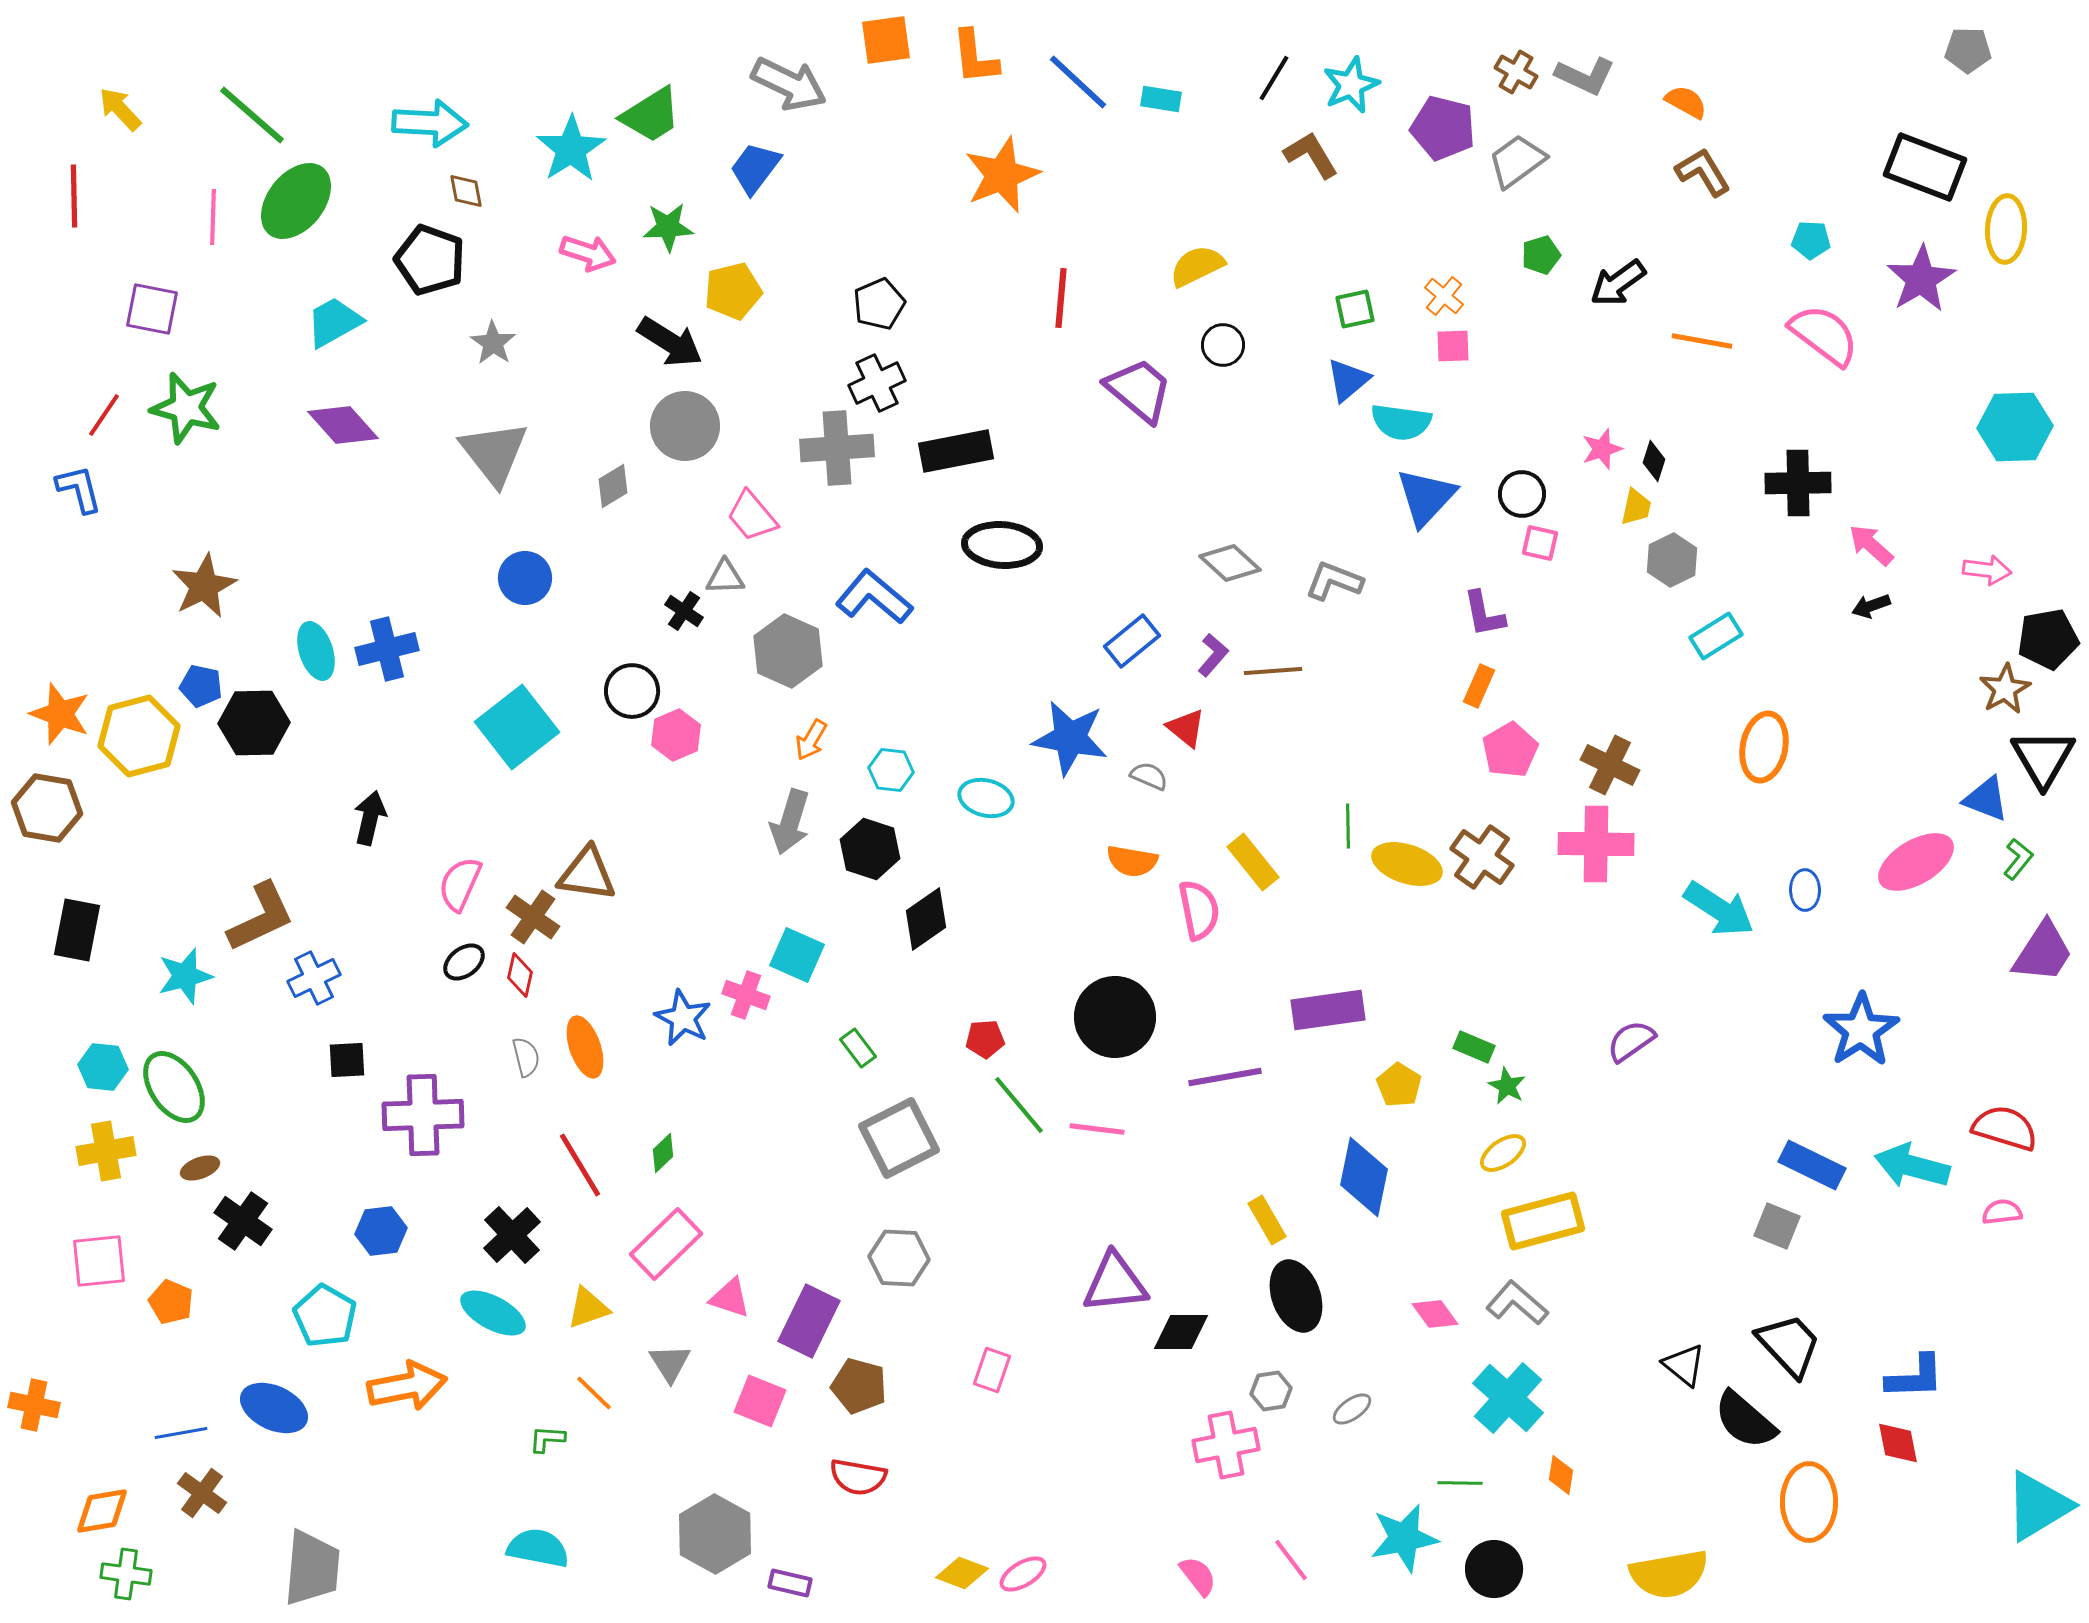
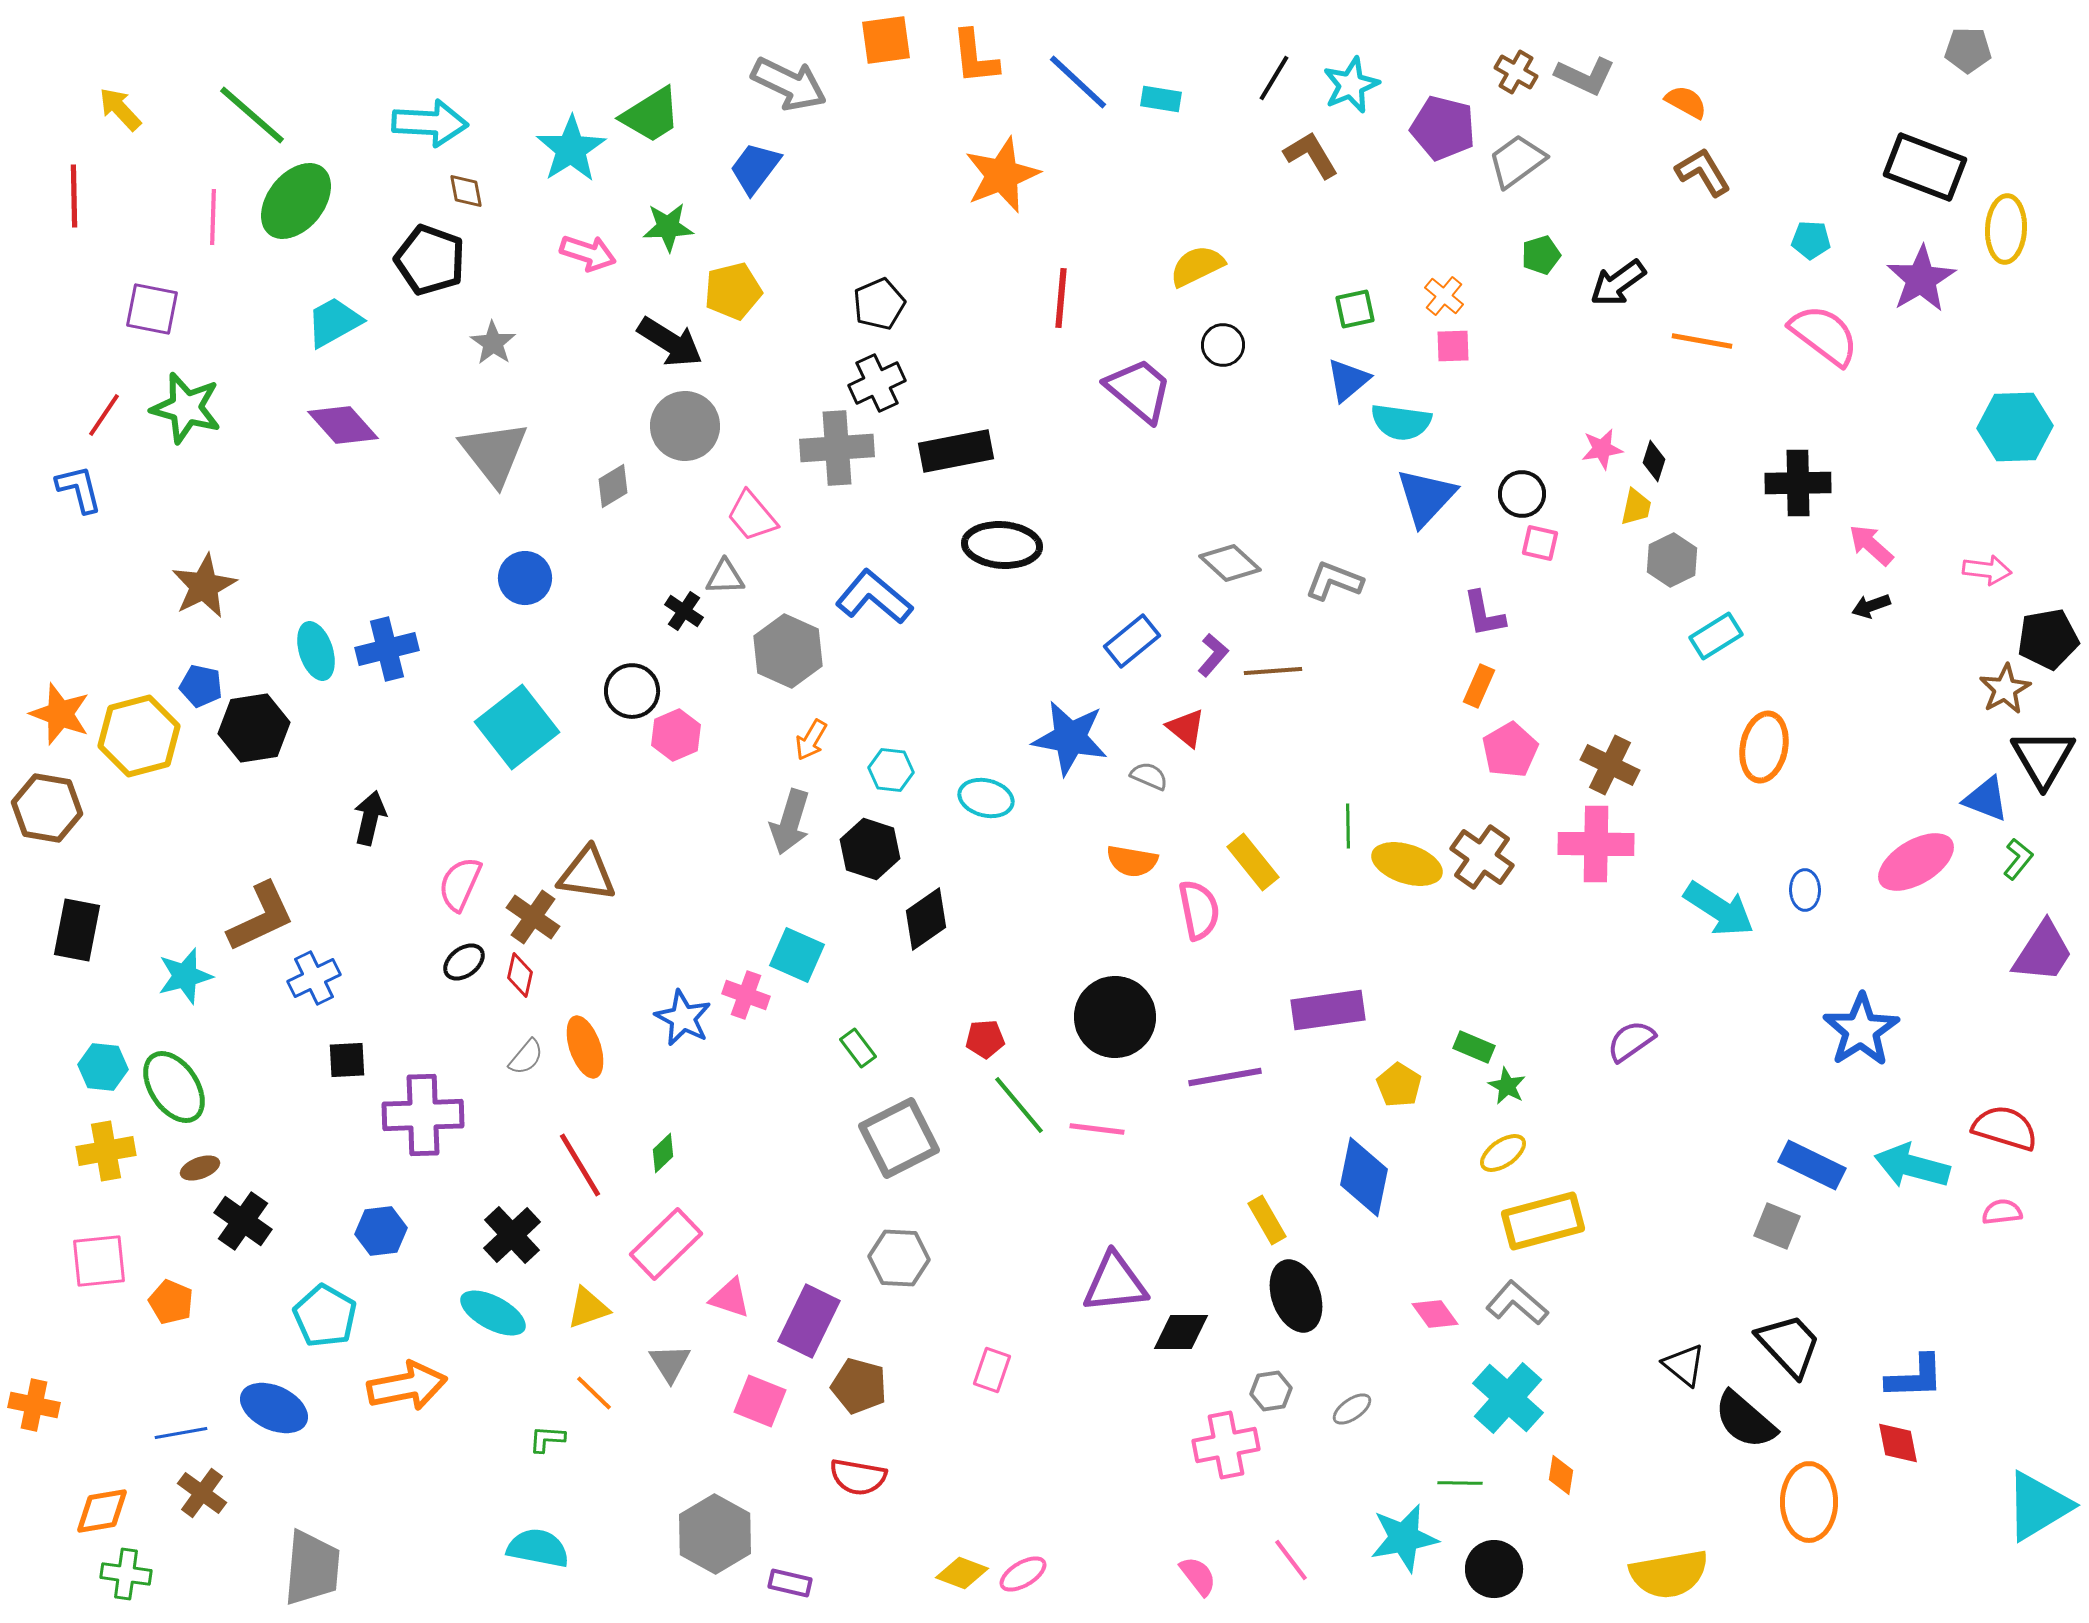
pink star at (1602, 449): rotated 9 degrees clockwise
black hexagon at (254, 723): moved 5 px down; rotated 8 degrees counterclockwise
gray semicircle at (526, 1057): rotated 54 degrees clockwise
